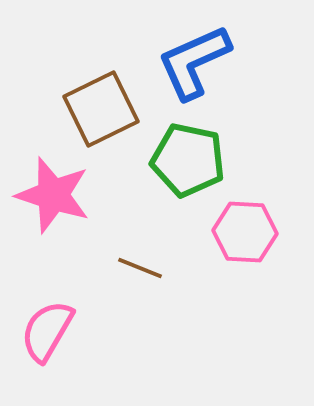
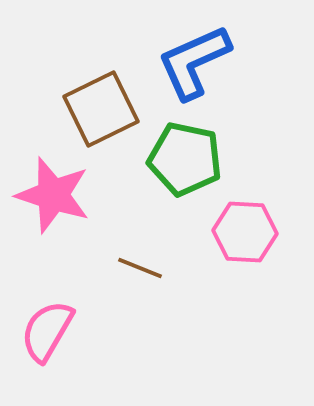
green pentagon: moved 3 px left, 1 px up
